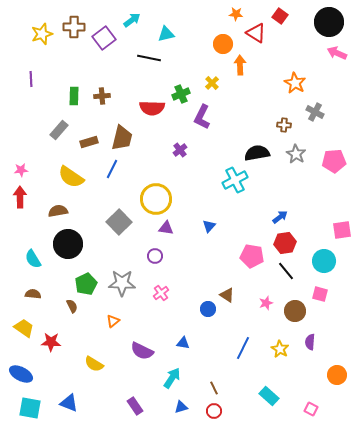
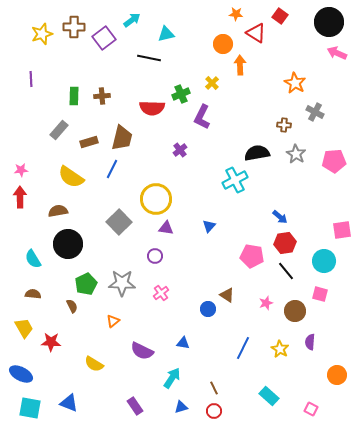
blue arrow at (280, 217): rotated 77 degrees clockwise
yellow trapezoid at (24, 328): rotated 25 degrees clockwise
